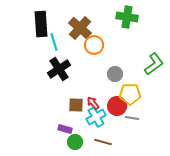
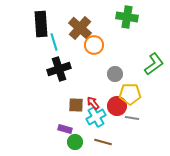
black cross: rotated 15 degrees clockwise
